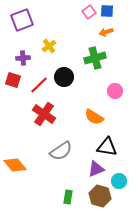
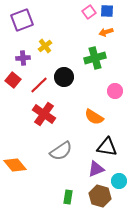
yellow cross: moved 4 px left
red square: rotated 21 degrees clockwise
